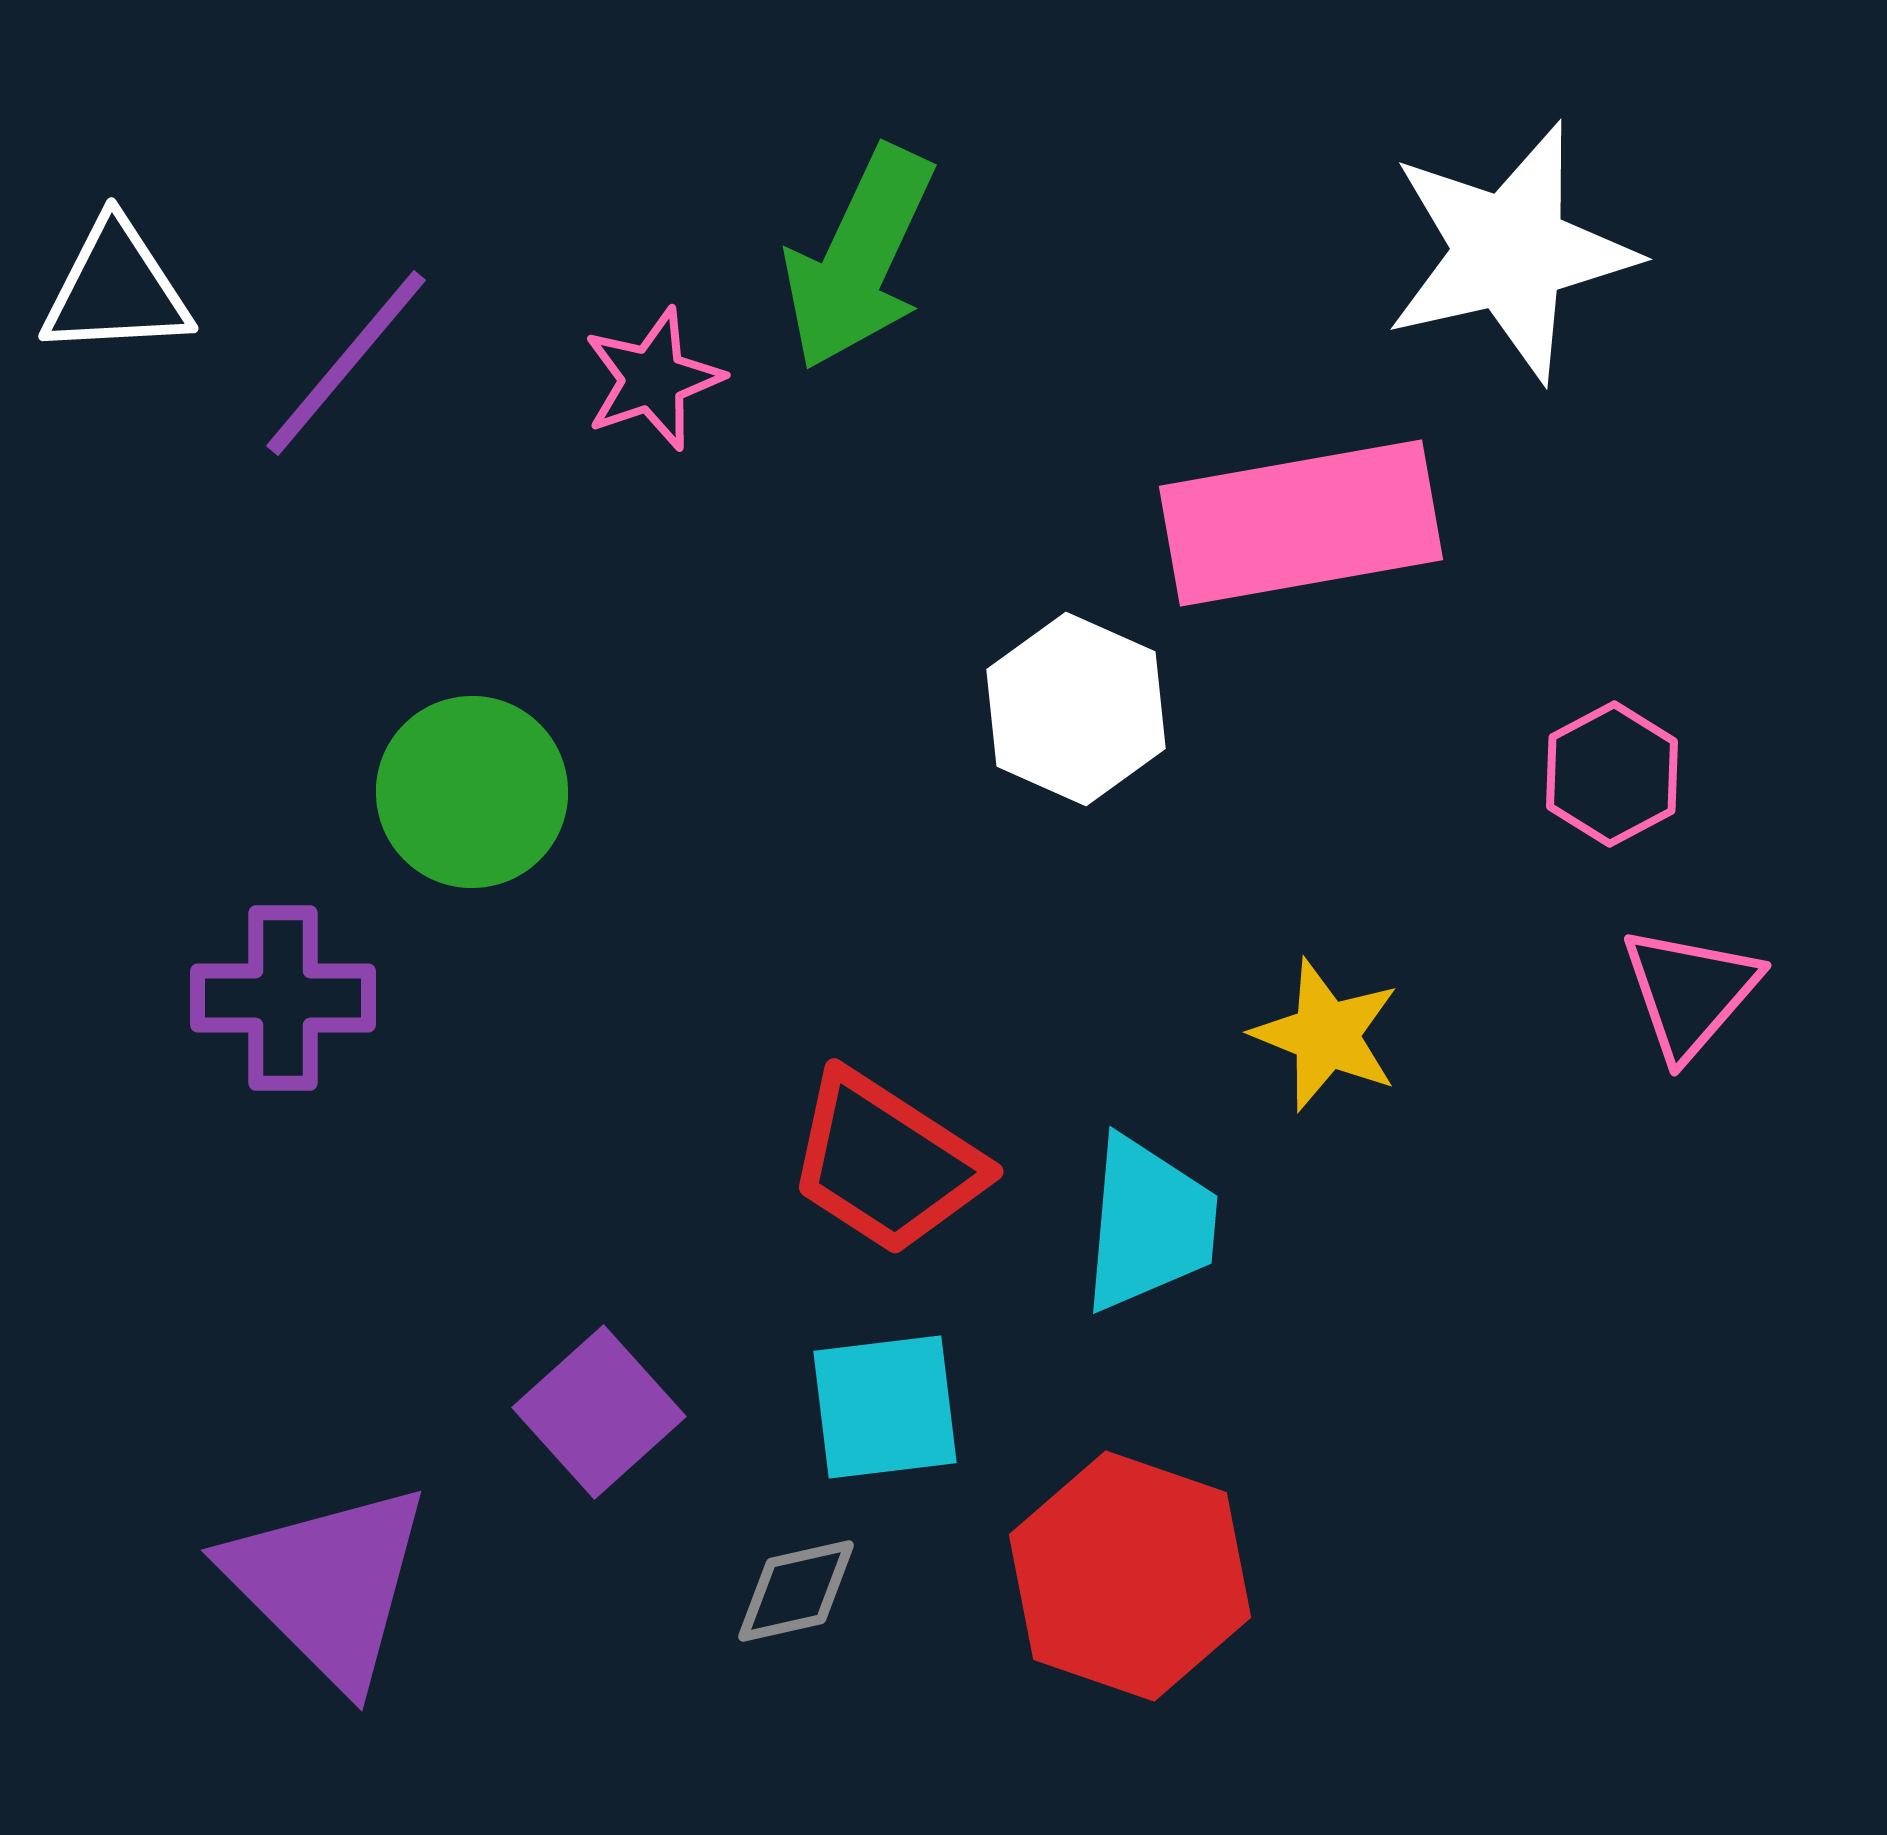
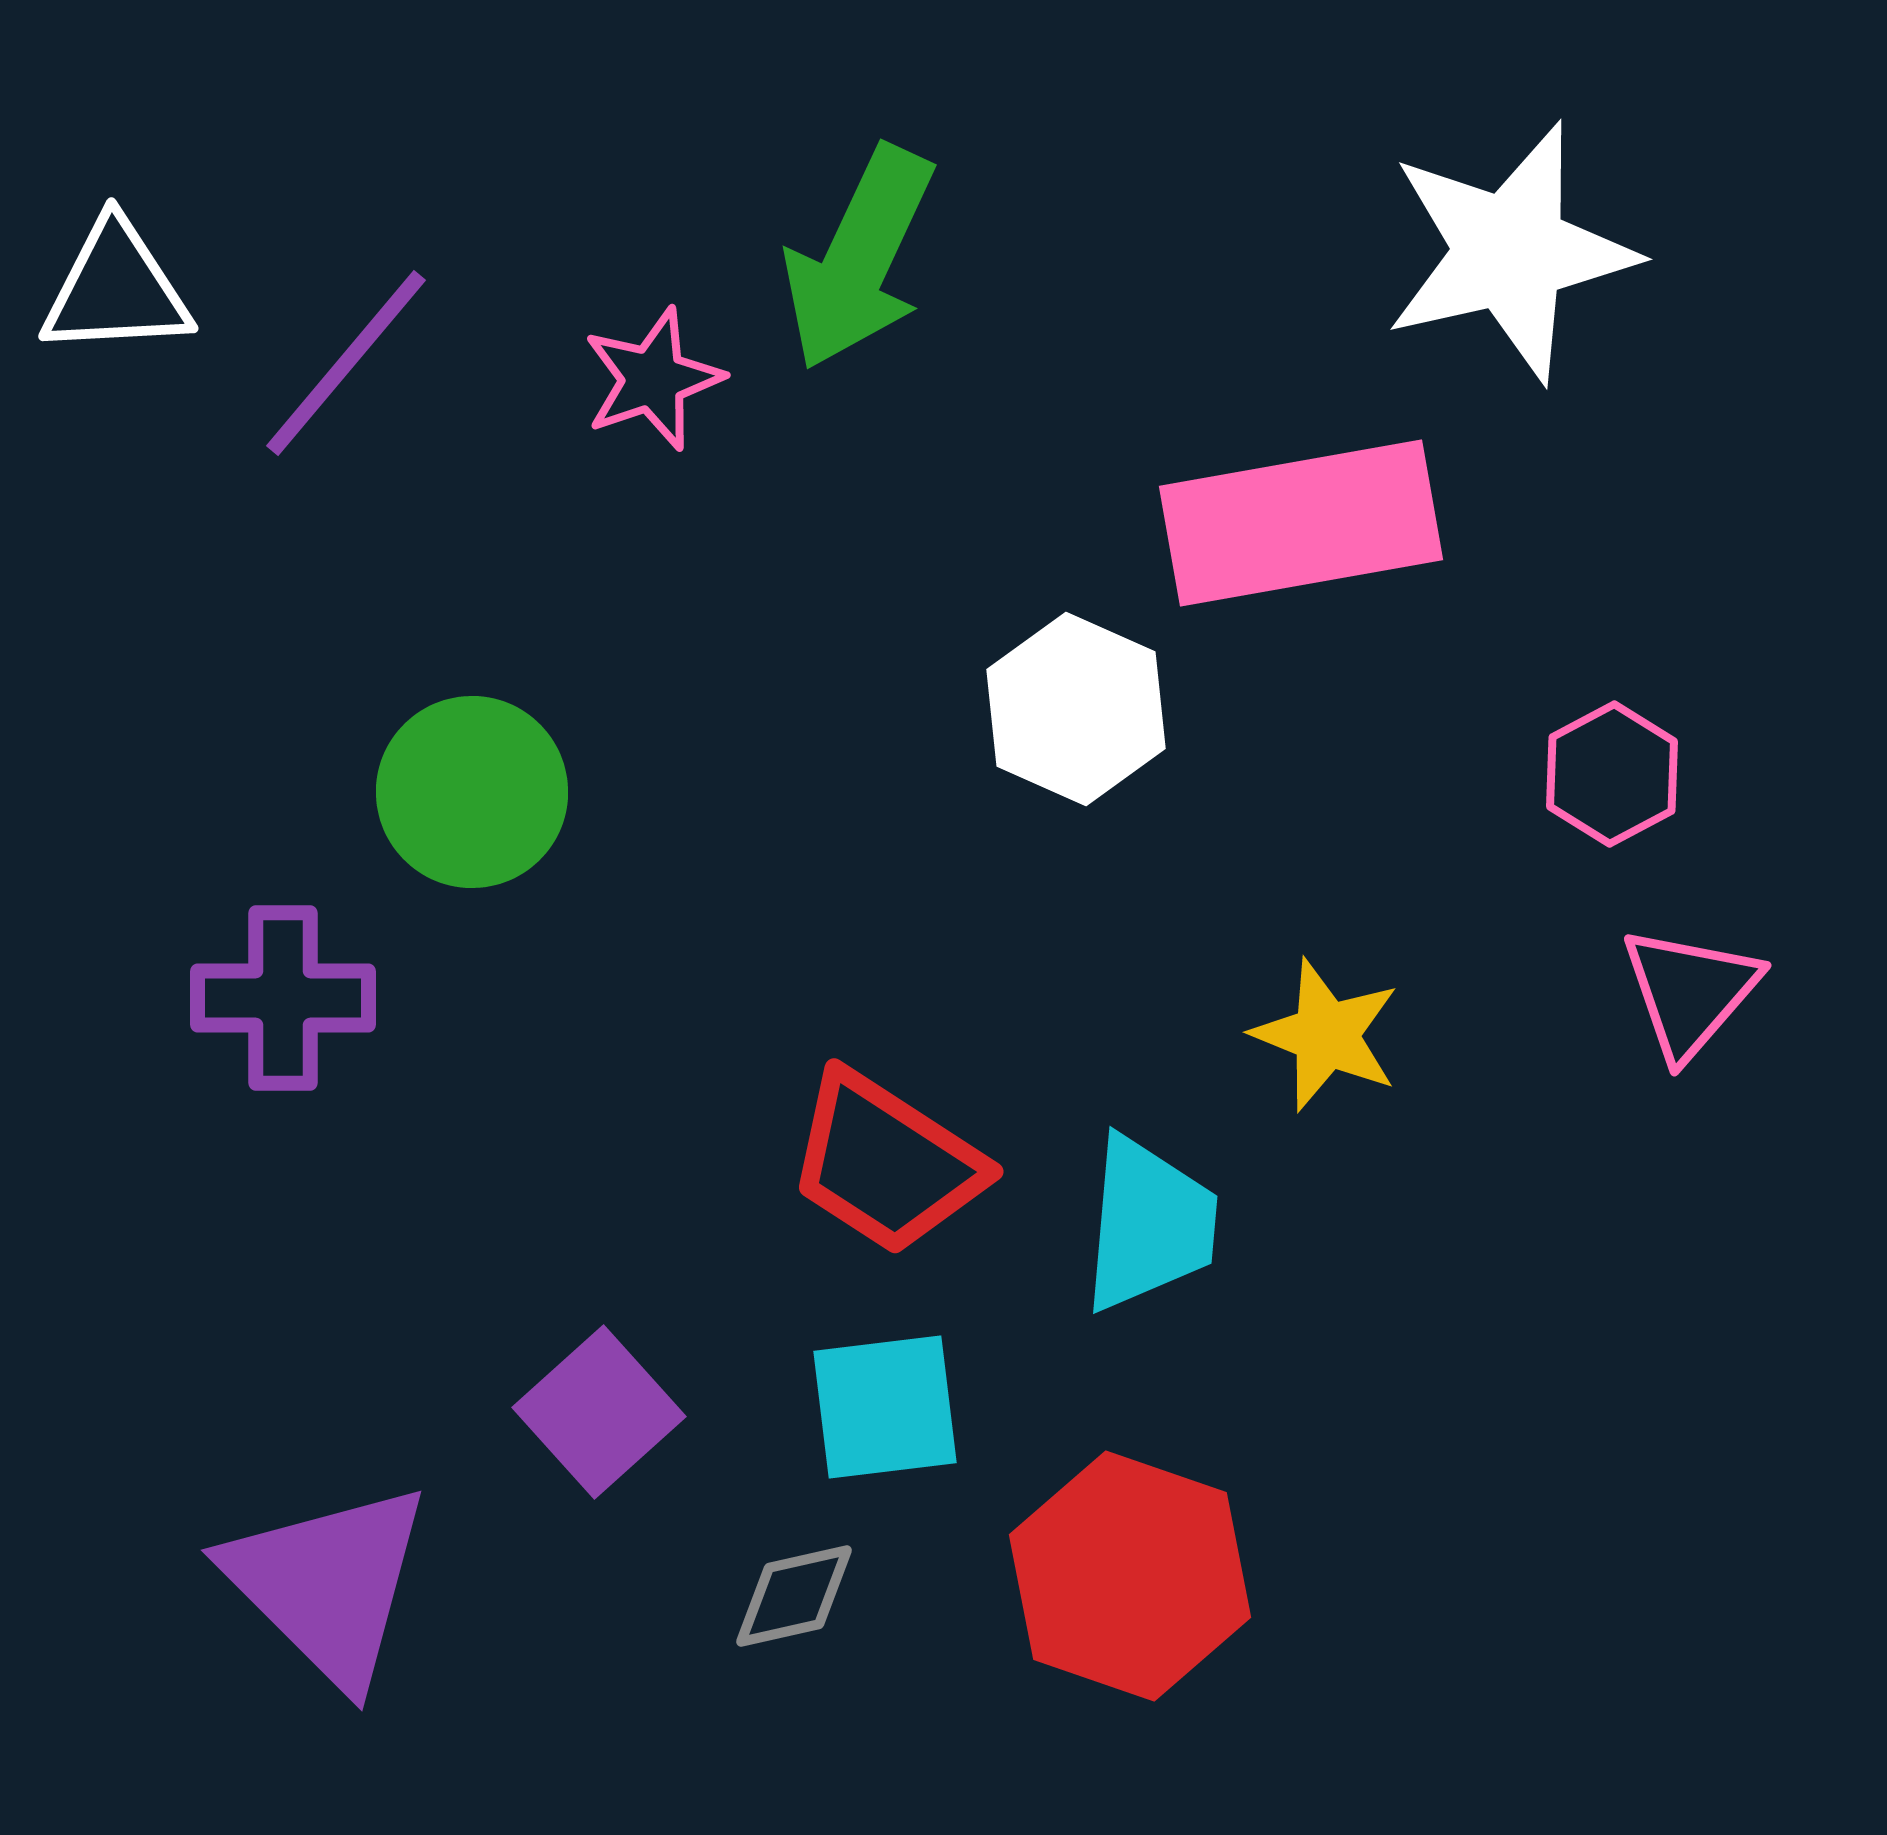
gray diamond: moved 2 px left, 5 px down
